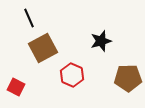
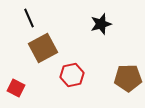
black star: moved 17 px up
red hexagon: rotated 25 degrees clockwise
red square: moved 1 px down
